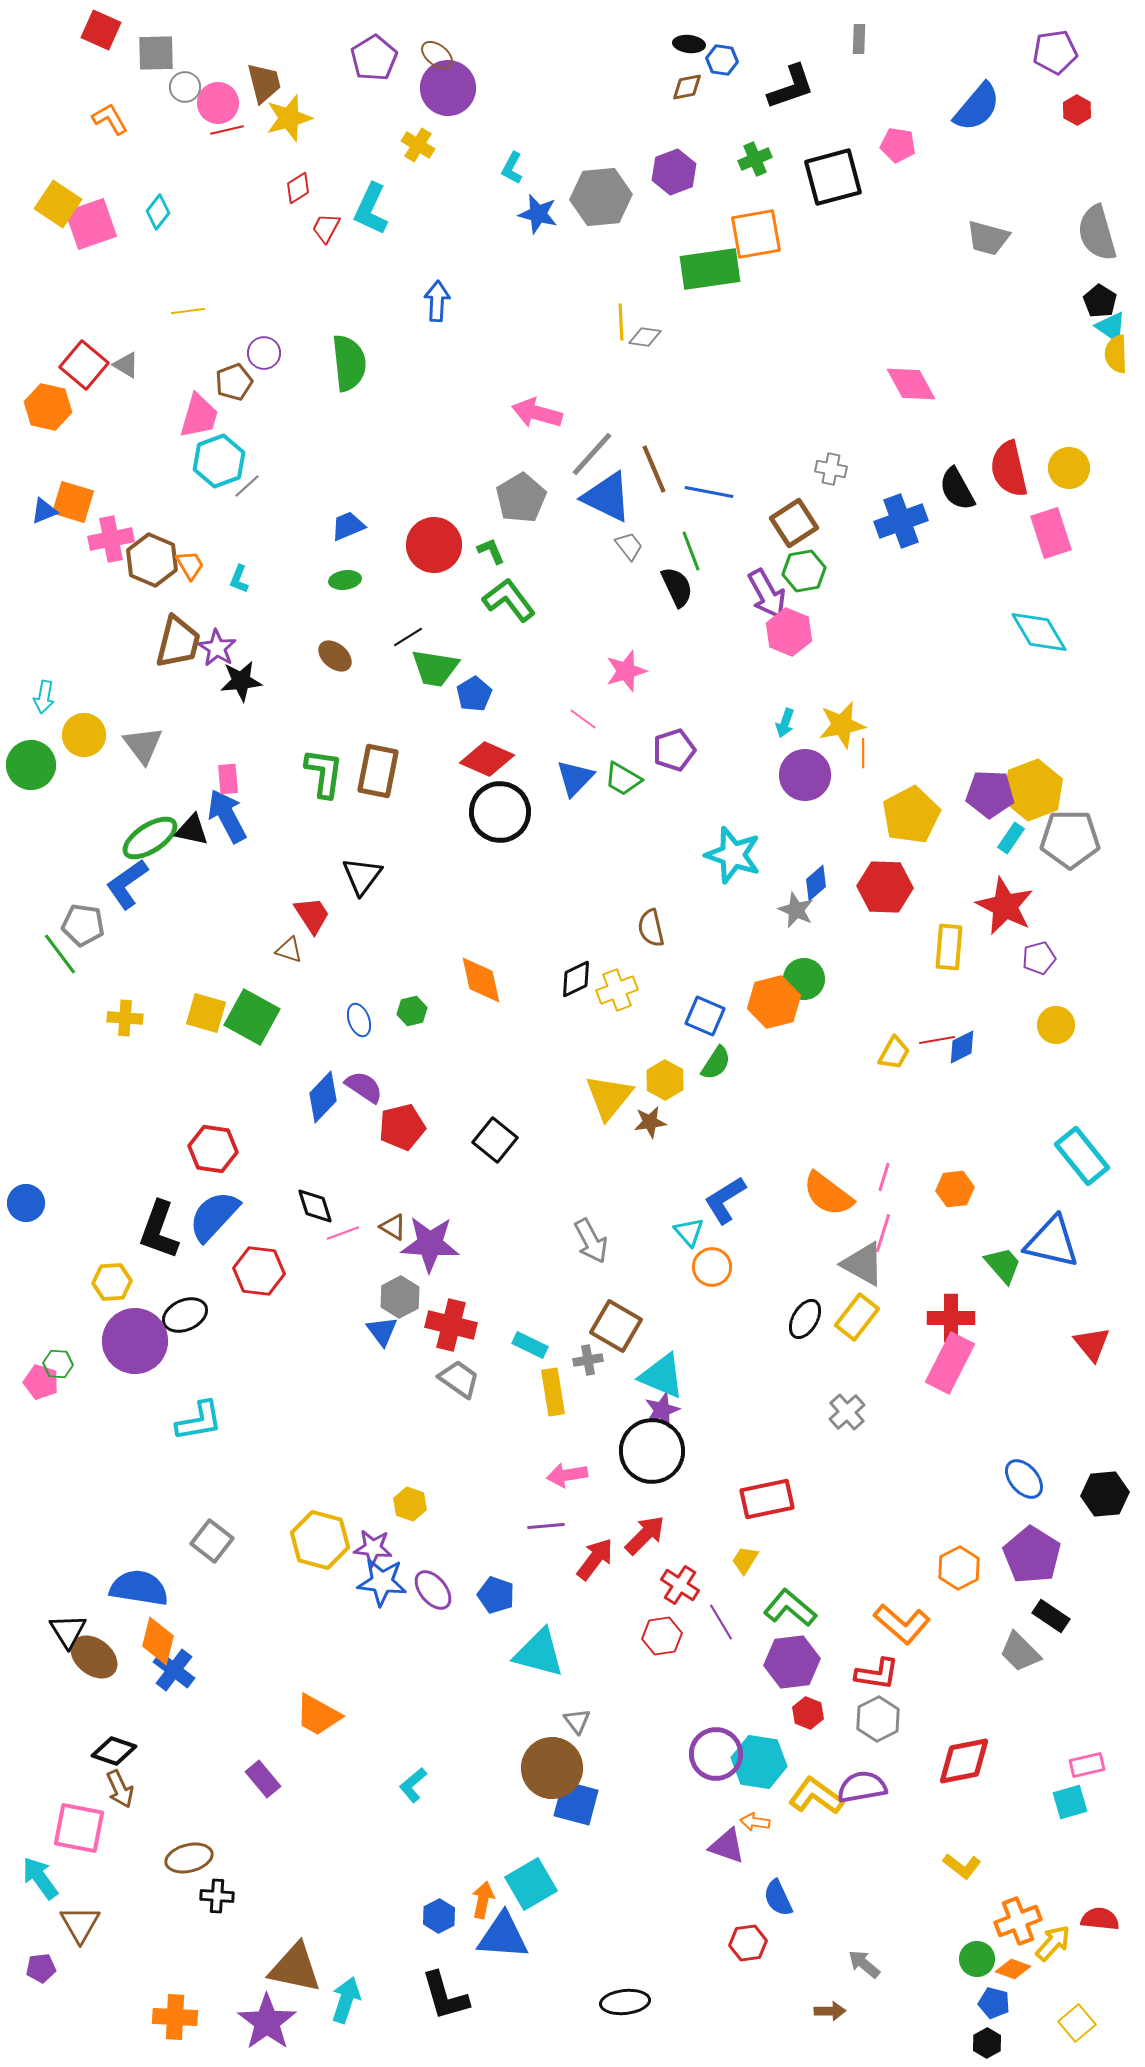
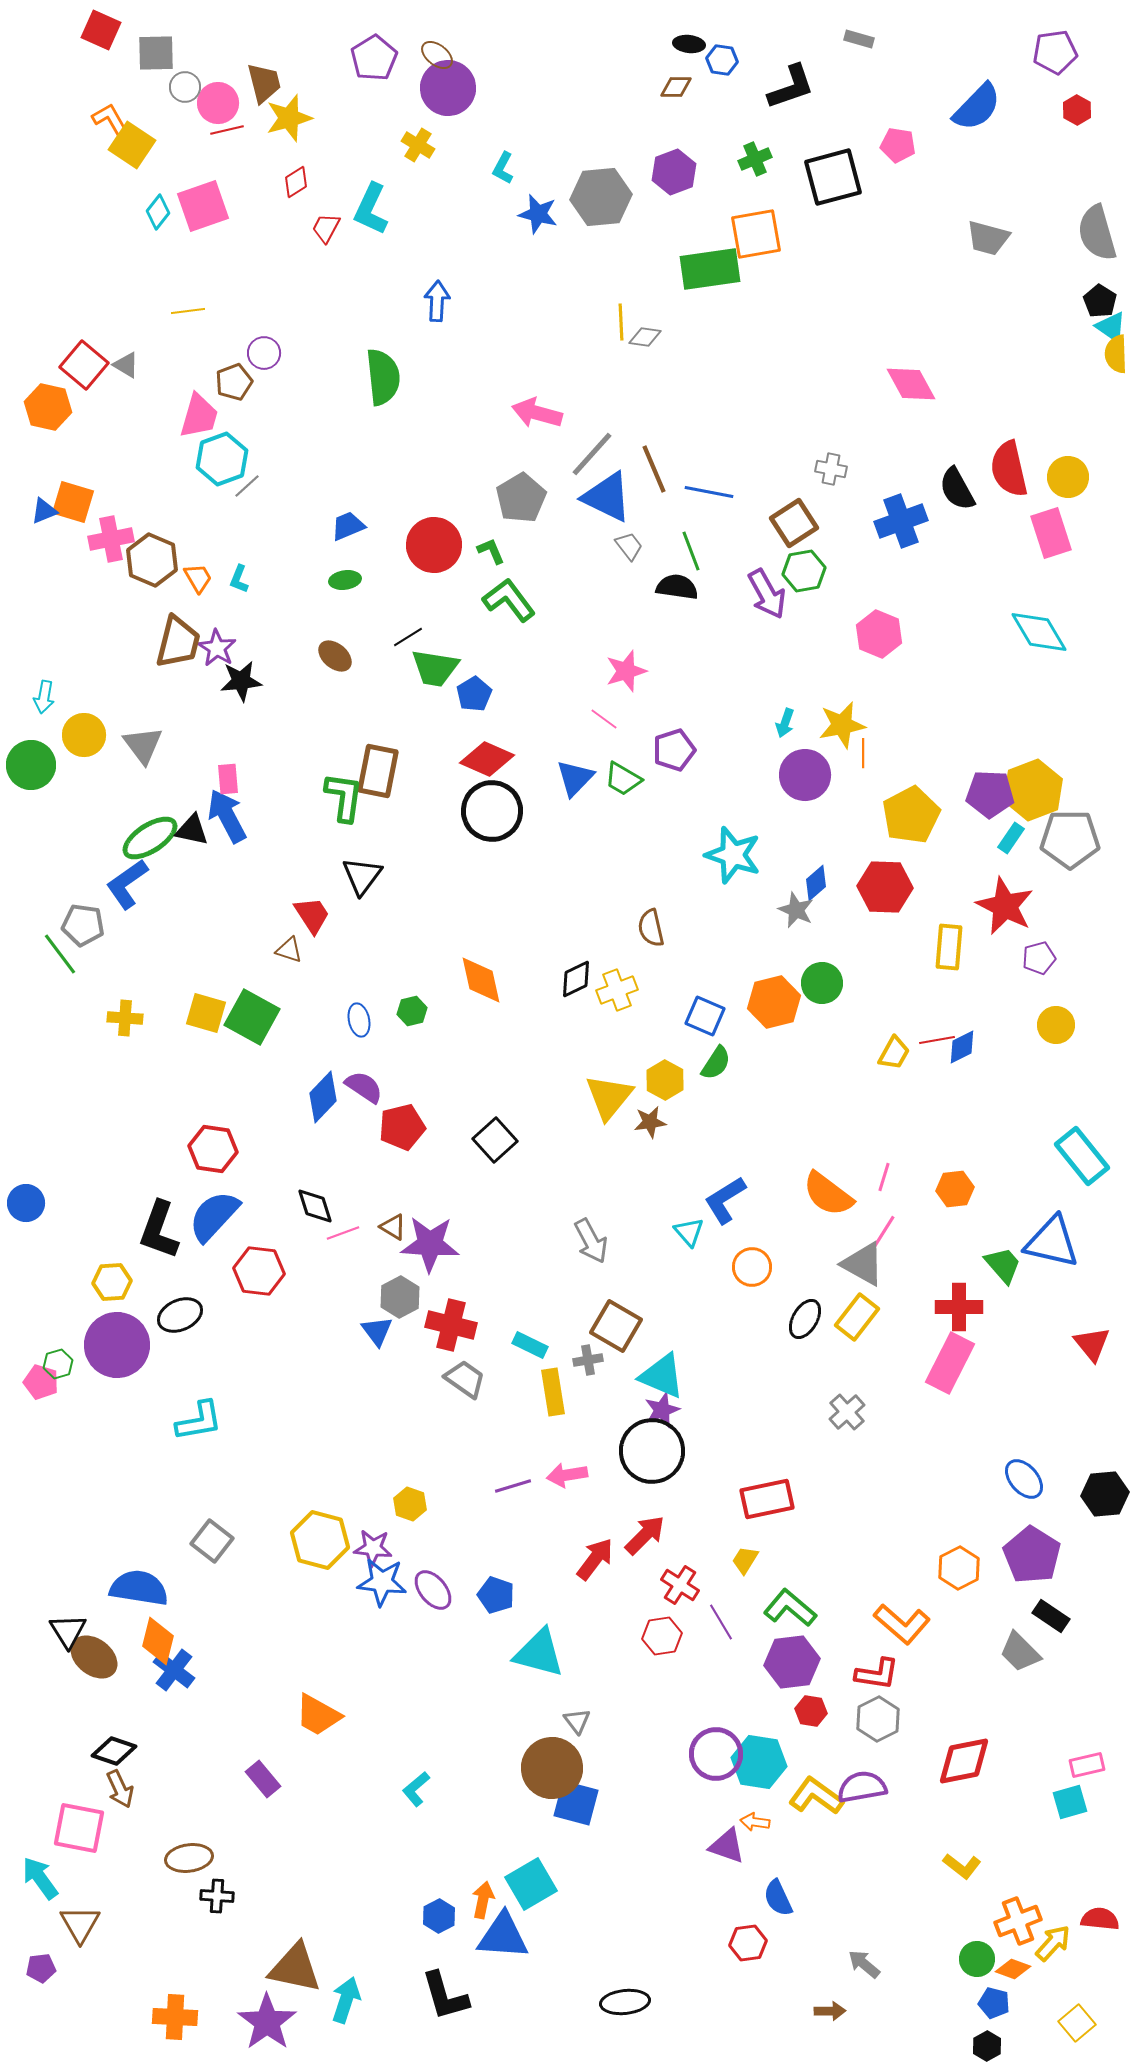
gray rectangle at (859, 39): rotated 76 degrees counterclockwise
brown diamond at (687, 87): moved 11 px left; rotated 12 degrees clockwise
blue semicircle at (977, 107): rotated 4 degrees clockwise
cyan L-shape at (512, 168): moved 9 px left
red diamond at (298, 188): moved 2 px left, 6 px up
yellow square at (58, 204): moved 74 px right, 59 px up
pink square at (91, 224): moved 112 px right, 18 px up
green semicircle at (349, 363): moved 34 px right, 14 px down
cyan hexagon at (219, 461): moved 3 px right, 2 px up
yellow circle at (1069, 468): moved 1 px left, 9 px down
orange trapezoid at (190, 565): moved 8 px right, 13 px down
black semicircle at (677, 587): rotated 57 degrees counterclockwise
pink hexagon at (789, 632): moved 90 px right, 2 px down
pink line at (583, 719): moved 21 px right
green L-shape at (324, 773): moved 20 px right, 24 px down
black circle at (500, 812): moved 8 px left, 1 px up
green circle at (804, 979): moved 18 px right, 4 px down
blue ellipse at (359, 1020): rotated 8 degrees clockwise
black square at (495, 1140): rotated 9 degrees clockwise
pink line at (883, 1233): rotated 15 degrees clockwise
orange circle at (712, 1267): moved 40 px right
black ellipse at (185, 1315): moved 5 px left
red cross at (951, 1318): moved 8 px right, 11 px up
blue triangle at (382, 1331): moved 5 px left
purple circle at (135, 1341): moved 18 px left, 4 px down
green hexagon at (58, 1364): rotated 20 degrees counterclockwise
gray trapezoid at (459, 1379): moved 6 px right
purple line at (546, 1526): moved 33 px left, 40 px up; rotated 12 degrees counterclockwise
red hexagon at (808, 1713): moved 3 px right, 2 px up; rotated 12 degrees counterclockwise
cyan L-shape at (413, 1785): moved 3 px right, 4 px down
brown ellipse at (189, 1858): rotated 6 degrees clockwise
black hexagon at (987, 2043): moved 3 px down
